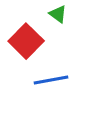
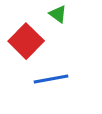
blue line: moved 1 px up
